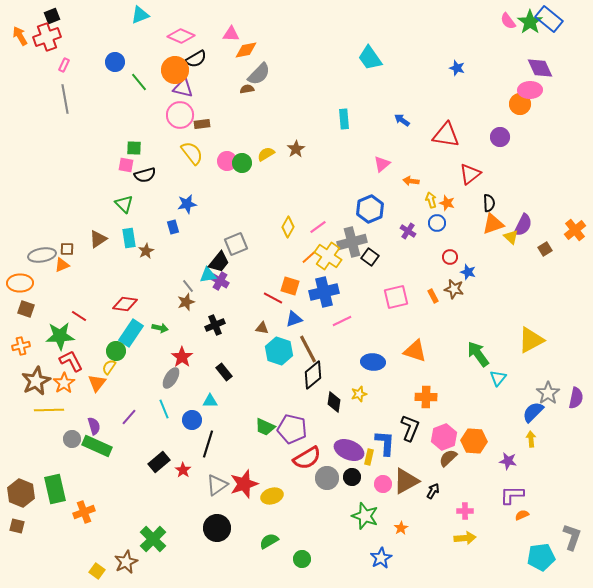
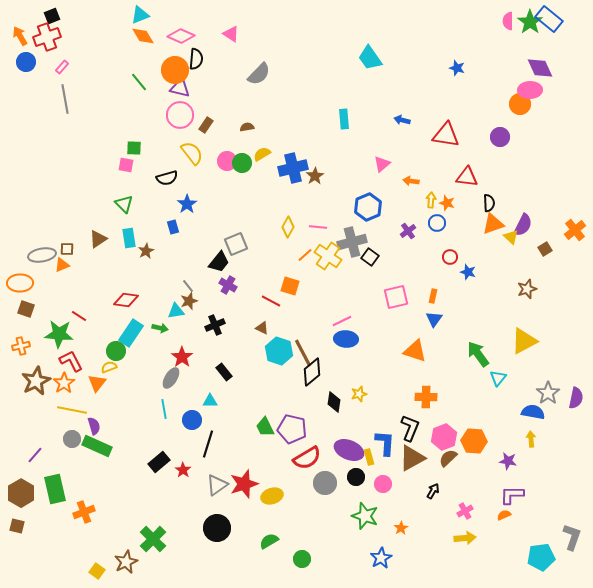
pink semicircle at (508, 21): rotated 36 degrees clockwise
pink triangle at (231, 34): rotated 30 degrees clockwise
orange diamond at (246, 50): moved 103 px left, 14 px up; rotated 70 degrees clockwise
black semicircle at (196, 59): rotated 55 degrees counterclockwise
blue circle at (115, 62): moved 89 px left
pink rectangle at (64, 65): moved 2 px left, 2 px down; rotated 16 degrees clockwise
purple triangle at (183, 88): moved 3 px left
brown semicircle at (247, 89): moved 38 px down
blue arrow at (402, 120): rotated 21 degrees counterclockwise
brown rectangle at (202, 124): moved 4 px right, 1 px down; rotated 49 degrees counterclockwise
brown star at (296, 149): moved 19 px right, 27 px down
yellow semicircle at (266, 154): moved 4 px left
red triangle at (470, 174): moved 3 px left, 3 px down; rotated 45 degrees clockwise
black semicircle at (145, 175): moved 22 px right, 3 px down
yellow arrow at (431, 200): rotated 21 degrees clockwise
blue star at (187, 204): rotated 24 degrees counterclockwise
blue hexagon at (370, 209): moved 2 px left, 2 px up
pink line at (318, 227): rotated 42 degrees clockwise
purple cross at (408, 231): rotated 21 degrees clockwise
orange line at (309, 257): moved 4 px left, 2 px up
cyan triangle at (208, 275): moved 32 px left, 36 px down
purple cross at (220, 281): moved 8 px right, 4 px down
brown star at (454, 289): moved 73 px right; rotated 30 degrees counterclockwise
blue cross at (324, 292): moved 31 px left, 124 px up
orange rectangle at (433, 296): rotated 40 degrees clockwise
red line at (273, 298): moved 2 px left, 3 px down
brown star at (186, 302): moved 3 px right, 1 px up
red diamond at (125, 304): moved 1 px right, 4 px up
blue triangle at (294, 319): moved 140 px right; rotated 36 degrees counterclockwise
brown triangle at (262, 328): rotated 16 degrees clockwise
green star at (60, 336): moved 1 px left, 2 px up; rotated 8 degrees clockwise
yellow triangle at (531, 340): moved 7 px left, 1 px down
brown line at (308, 349): moved 5 px left, 4 px down
blue ellipse at (373, 362): moved 27 px left, 23 px up
yellow semicircle at (109, 367): rotated 35 degrees clockwise
black diamond at (313, 375): moved 1 px left, 3 px up
cyan line at (164, 409): rotated 12 degrees clockwise
yellow line at (49, 410): moved 23 px right; rotated 12 degrees clockwise
blue semicircle at (533, 412): rotated 55 degrees clockwise
purple line at (129, 417): moved 94 px left, 38 px down
green trapezoid at (265, 427): rotated 40 degrees clockwise
yellow rectangle at (369, 457): rotated 28 degrees counterclockwise
black circle at (352, 477): moved 4 px right
gray circle at (327, 478): moved 2 px left, 5 px down
brown triangle at (406, 481): moved 6 px right, 23 px up
brown hexagon at (21, 493): rotated 8 degrees clockwise
pink cross at (465, 511): rotated 28 degrees counterclockwise
orange semicircle at (522, 515): moved 18 px left
